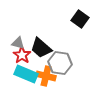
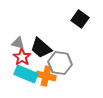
red star: moved 2 px down
